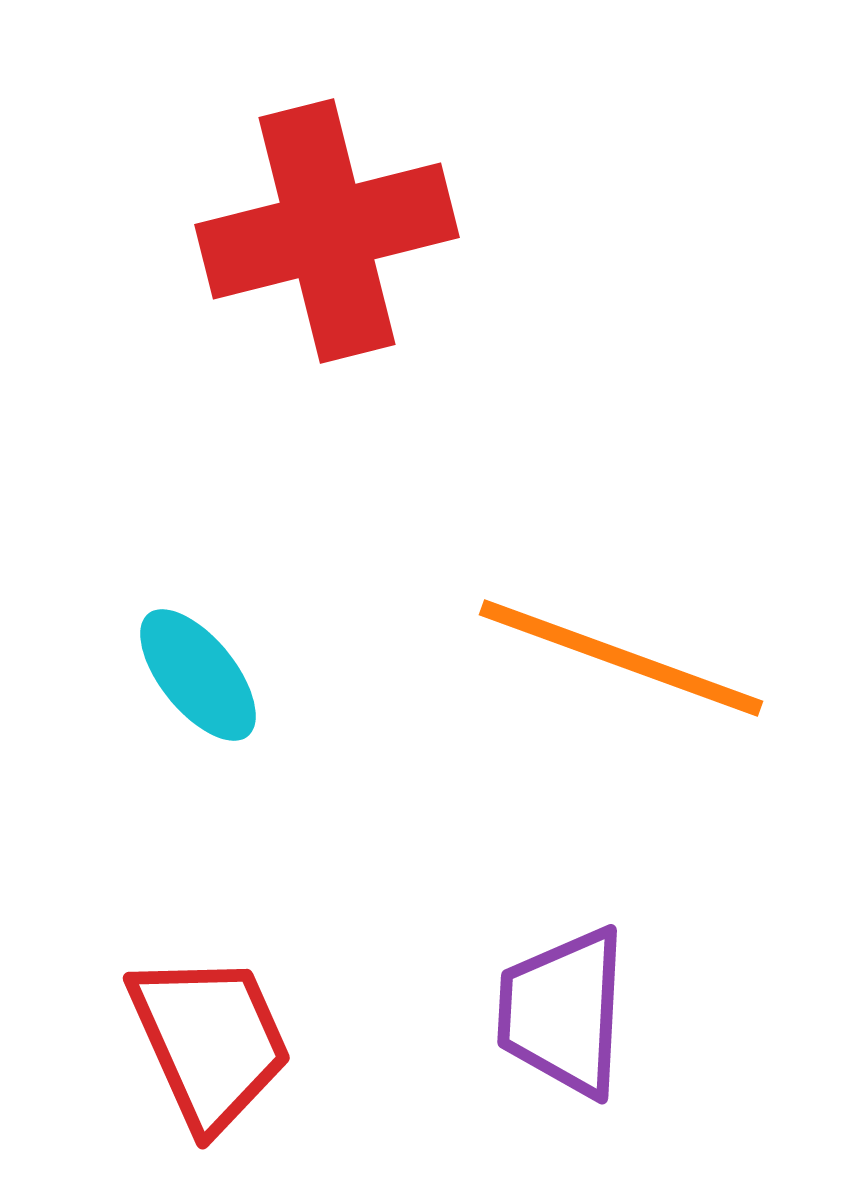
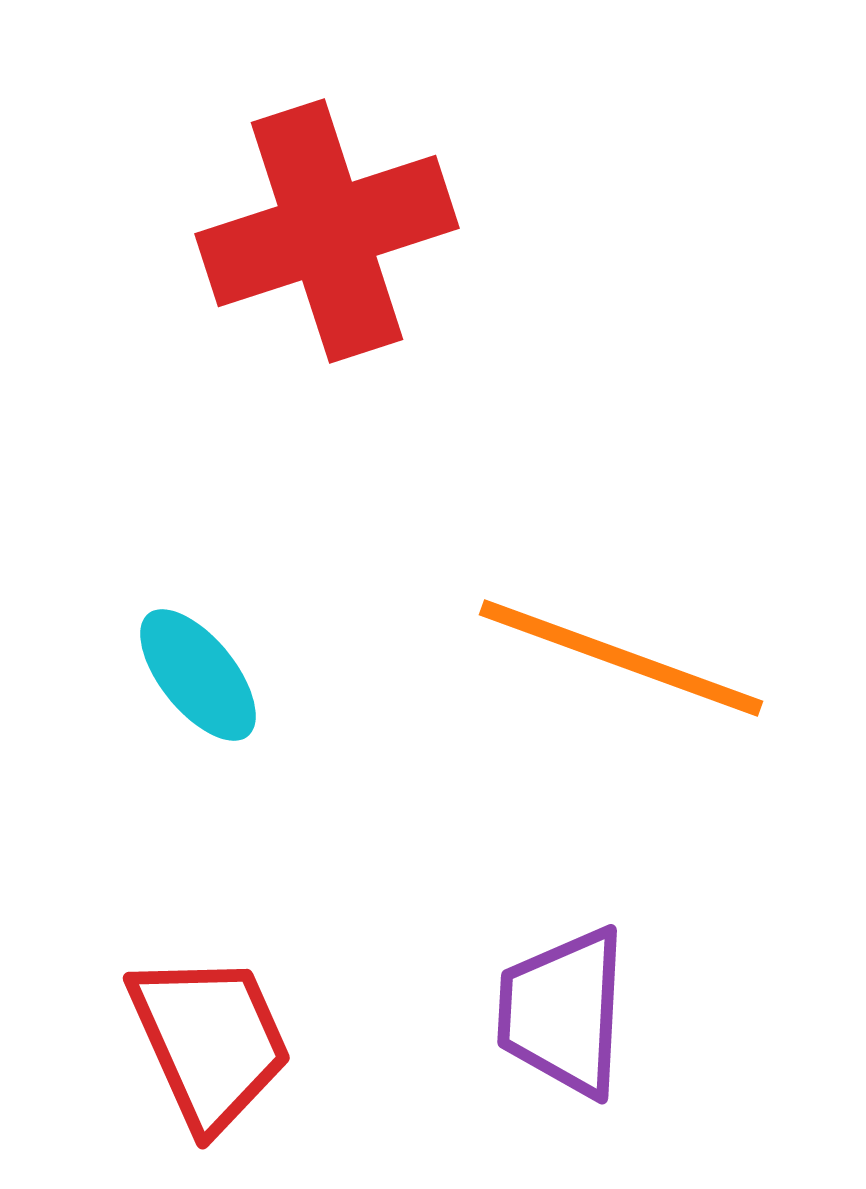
red cross: rotated 4 degrees counterclockwise
